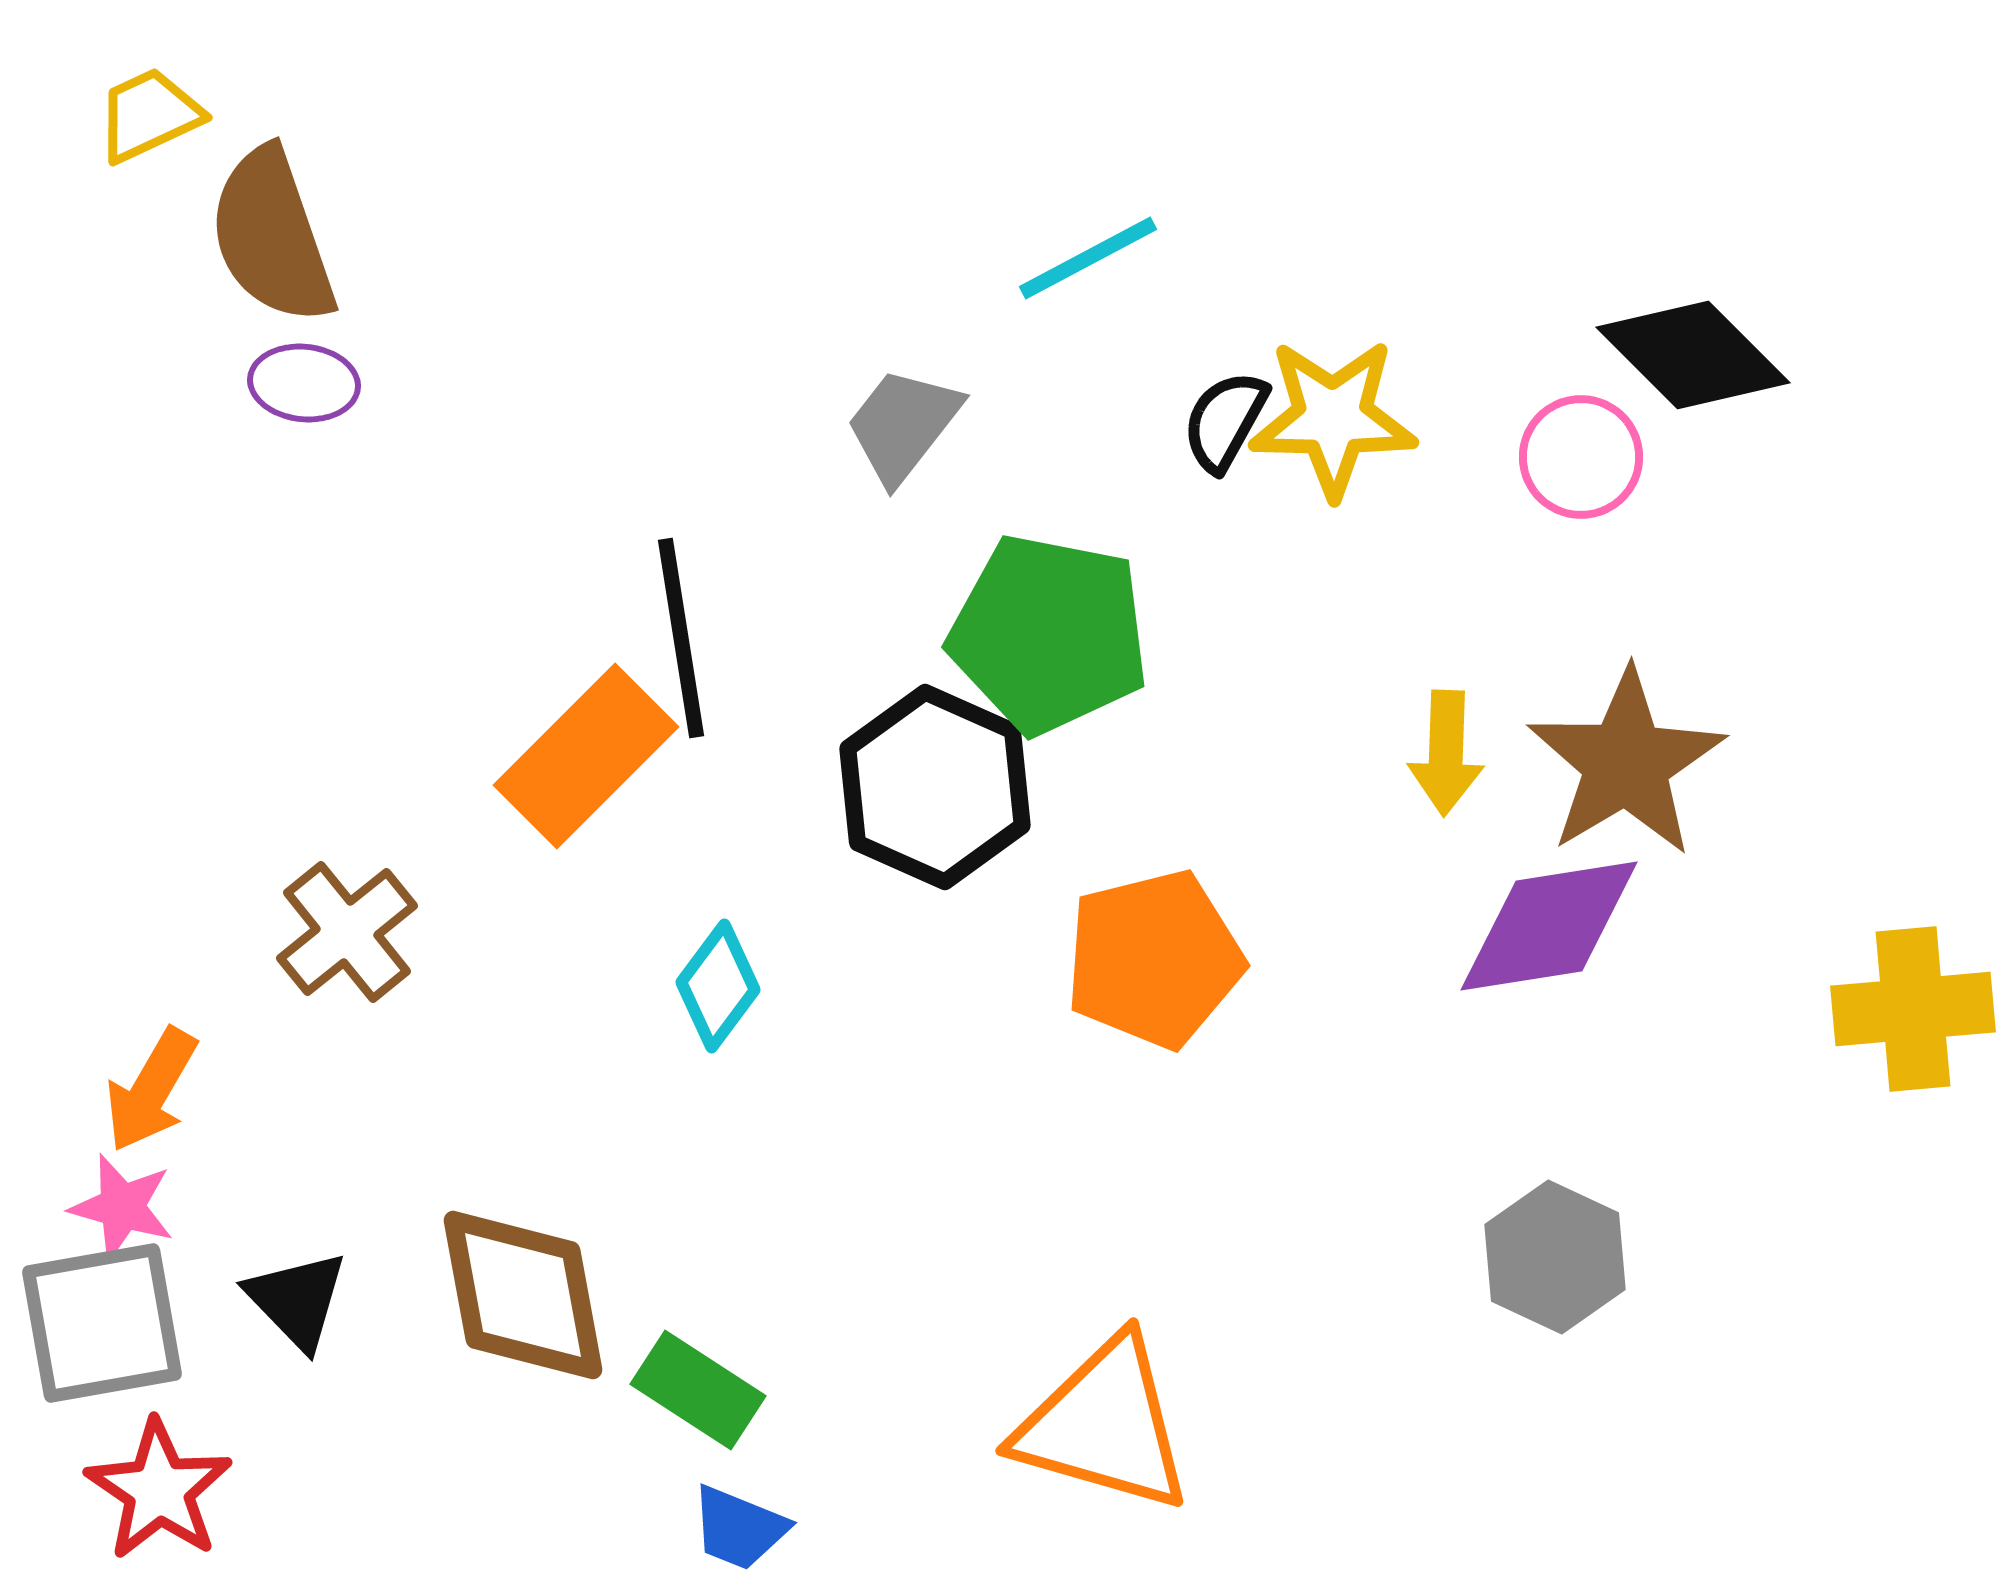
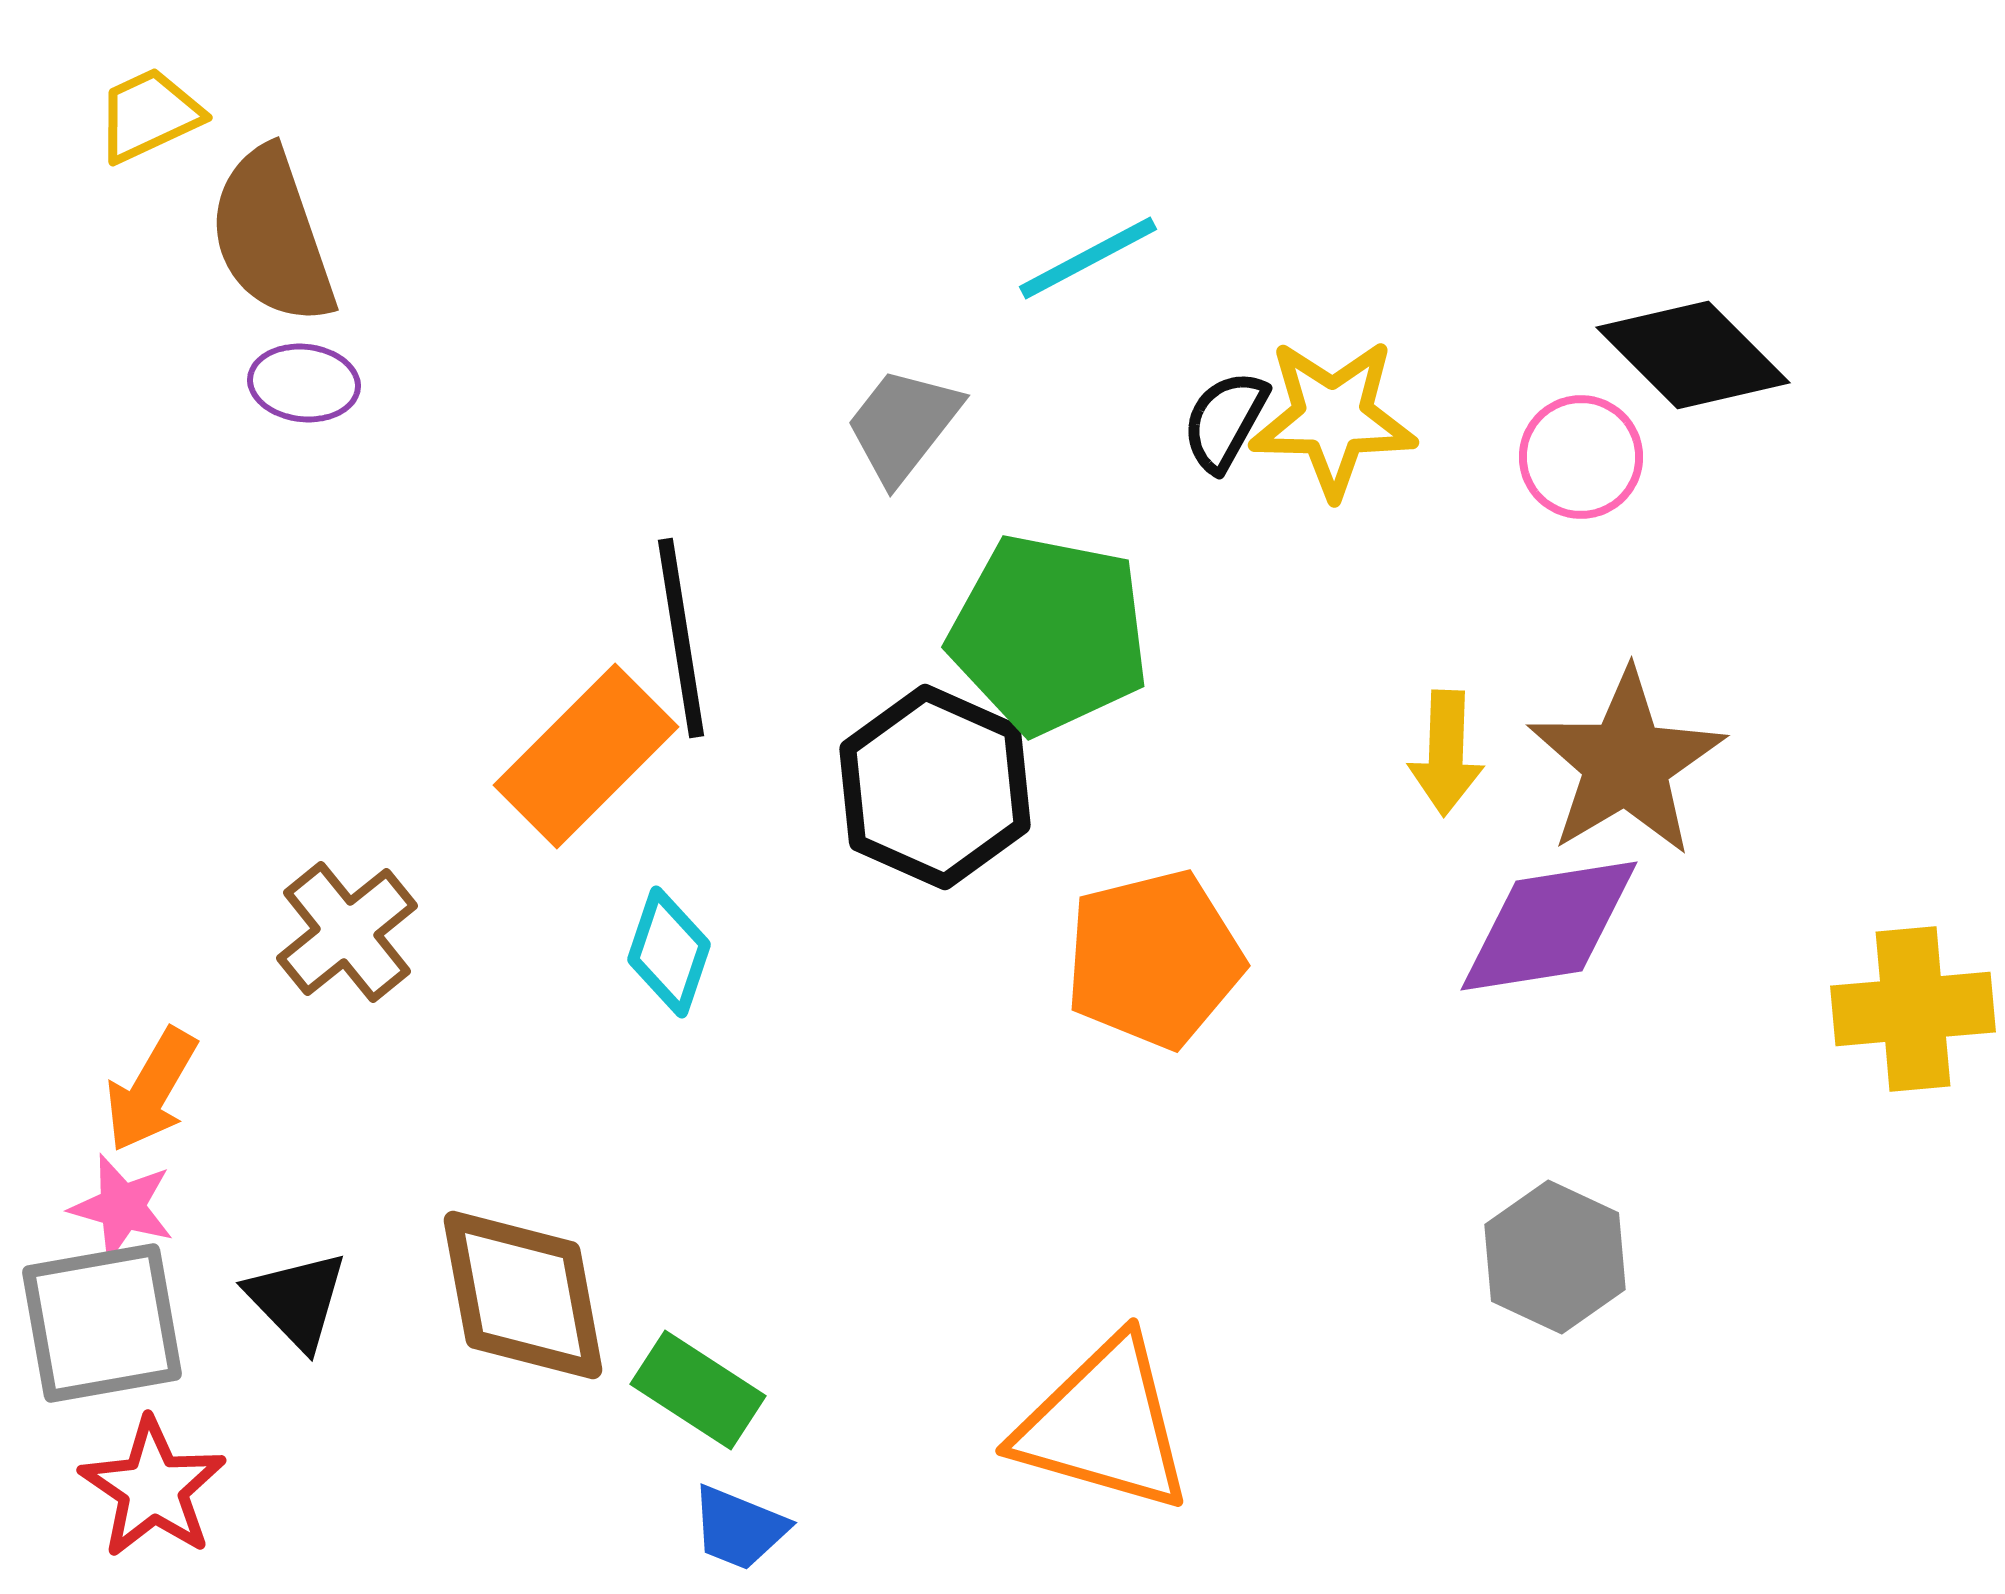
cyan diamond: moved 49 px left, 34 px up; rotated 18 degrees counterclockwise
red star: moved 6 px left, 2 px up
